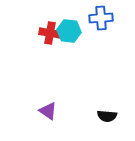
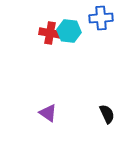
purple triangle: moved 2 px down
black semicircle: moved 2 px up; rotated 120 degrees counterclockwise
